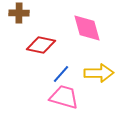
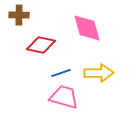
brown cross: moved 2 px down
blue line: moved 1 px up; rotated 30 degrees clockwise
